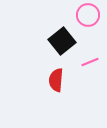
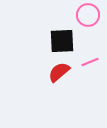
black square: rotated 36 degrees clockwise
red semicircle: moved 3 px right, 8 px up; rotated 45 degrees clockwise
